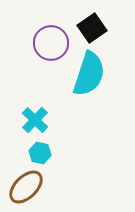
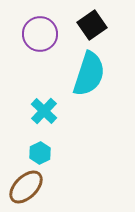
black square: moved 3 px up
purple circle: moved 11 px left, 9 px up
cyan cross: moved 9 px right, 9 px up
cyan hexagon: rotated 20 degrees clockwise
